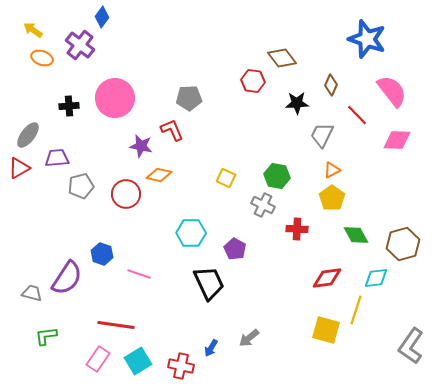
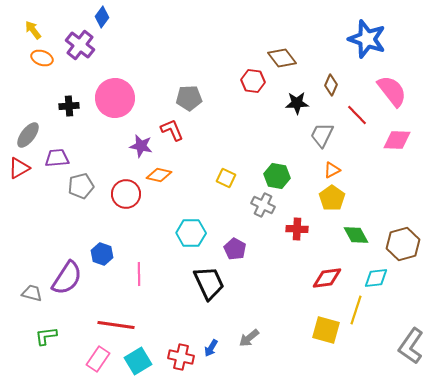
yellow arrow at (33, 30): rotated 18 degrees clockwise
pink line at (139, 274): rotated 70 degrees clockwise
red cross at (181, 366): moved 9 px up
